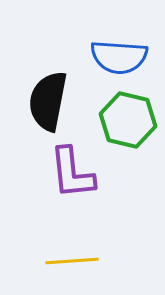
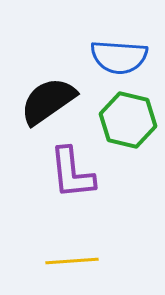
black semicircle: rotated 44 degrees clockwise
